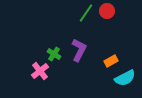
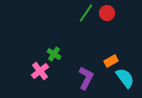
red circle: moved 2 px down
purple L-shape: moved 7 px right, 28 px down
cyan semicircle: rotated 100 degrees counterclockwise
